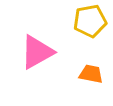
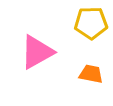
yellow pentagon: moved 1 px right, 2 px down; rotated 8 degrees clockwise
